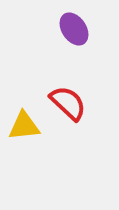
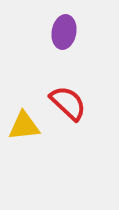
purple ellipse: moved 10 px left, 3 px down; rotated 44 degrees clockwise
